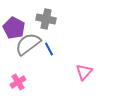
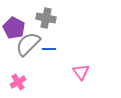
gray cross: moved 1 px up
gray semicircle: rotated 8 degrees counterclockwise
blue line: rotated 64 degrees counterclockwise
pink triangle: moved 3 px left; rotated 18 degrees counterclockwise
